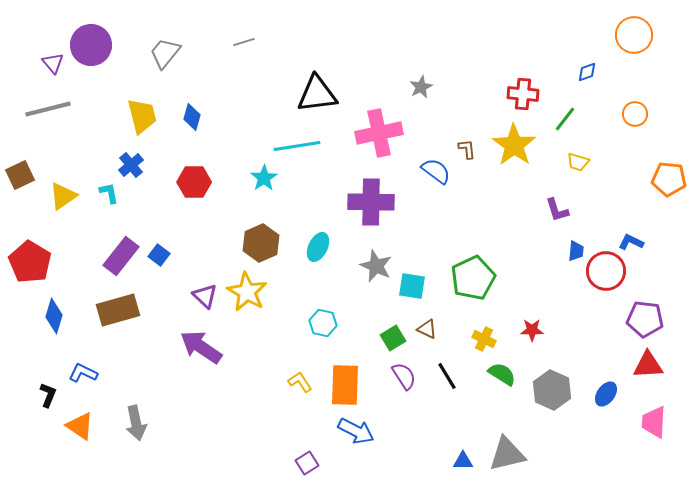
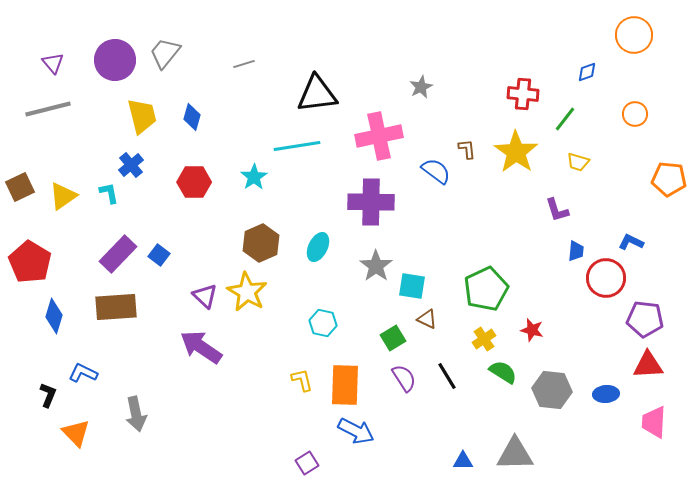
gray line at (244, 42): moved 22 px down
purple circle at (91, 45): moved 24 px right, 15 px down
pink cross at (379, 133): moved 3 px down
yellow star at (514, 145): moved 2 px right, 7 px down
brown square at (20, 175): moved 12 px down
cyan star at (264, 178): moved 10 px left, 1 px up
purple rectangle at (121, 256): moved 3 px left, 2 px up; rotated 6 degrees clockwise
gray star at (376, 266): rotated 12 degrees clockwise
red circle at (606, 271): moved 7 px down
green pentagon at (473, 278): moved 13 px right, 11 px down
brown rectangle at (118, 310): moved 2 px left, 3 px up; rotated 12 degrees clockwise
brown triangle at (427, 329): moved 10 px up
red star at (532, 330): rotated 15 degrees clockwise
yellow cross at (484, 339): rotated 30 degrees clockwise
green semicircle at (502, 374): moved 1 px right, 2 px up
purple semicircle at (404, 376): moved 2 px down
yellow L-shape at (300, 382): moved 2 px right, 2 px up; rotated 20 degrees clockwise
gray hexagon at (552, 390): rotated 18 degrees counterclockwise
blue ellipse at (606, 394): rotated 50 degrees clockwise
gray arrow at (136, 423): moved 9 px up
orange triangle at (80, 426): moved 4 px left, 7 px down; rotated 12 degrees clockwise
gray triangle at (507, 454): moved 8 px right; rotated 12 degrees clockwise
